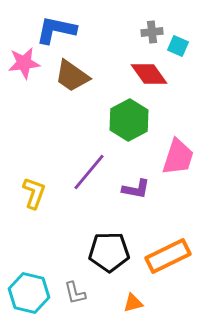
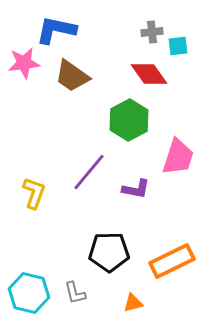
cyan square: rotated 30 degrees counterclockwise
orange rectangle: moved 4 px right, 5 px down
